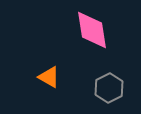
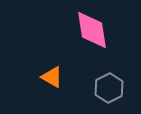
orange triangle: moved 3 px right
